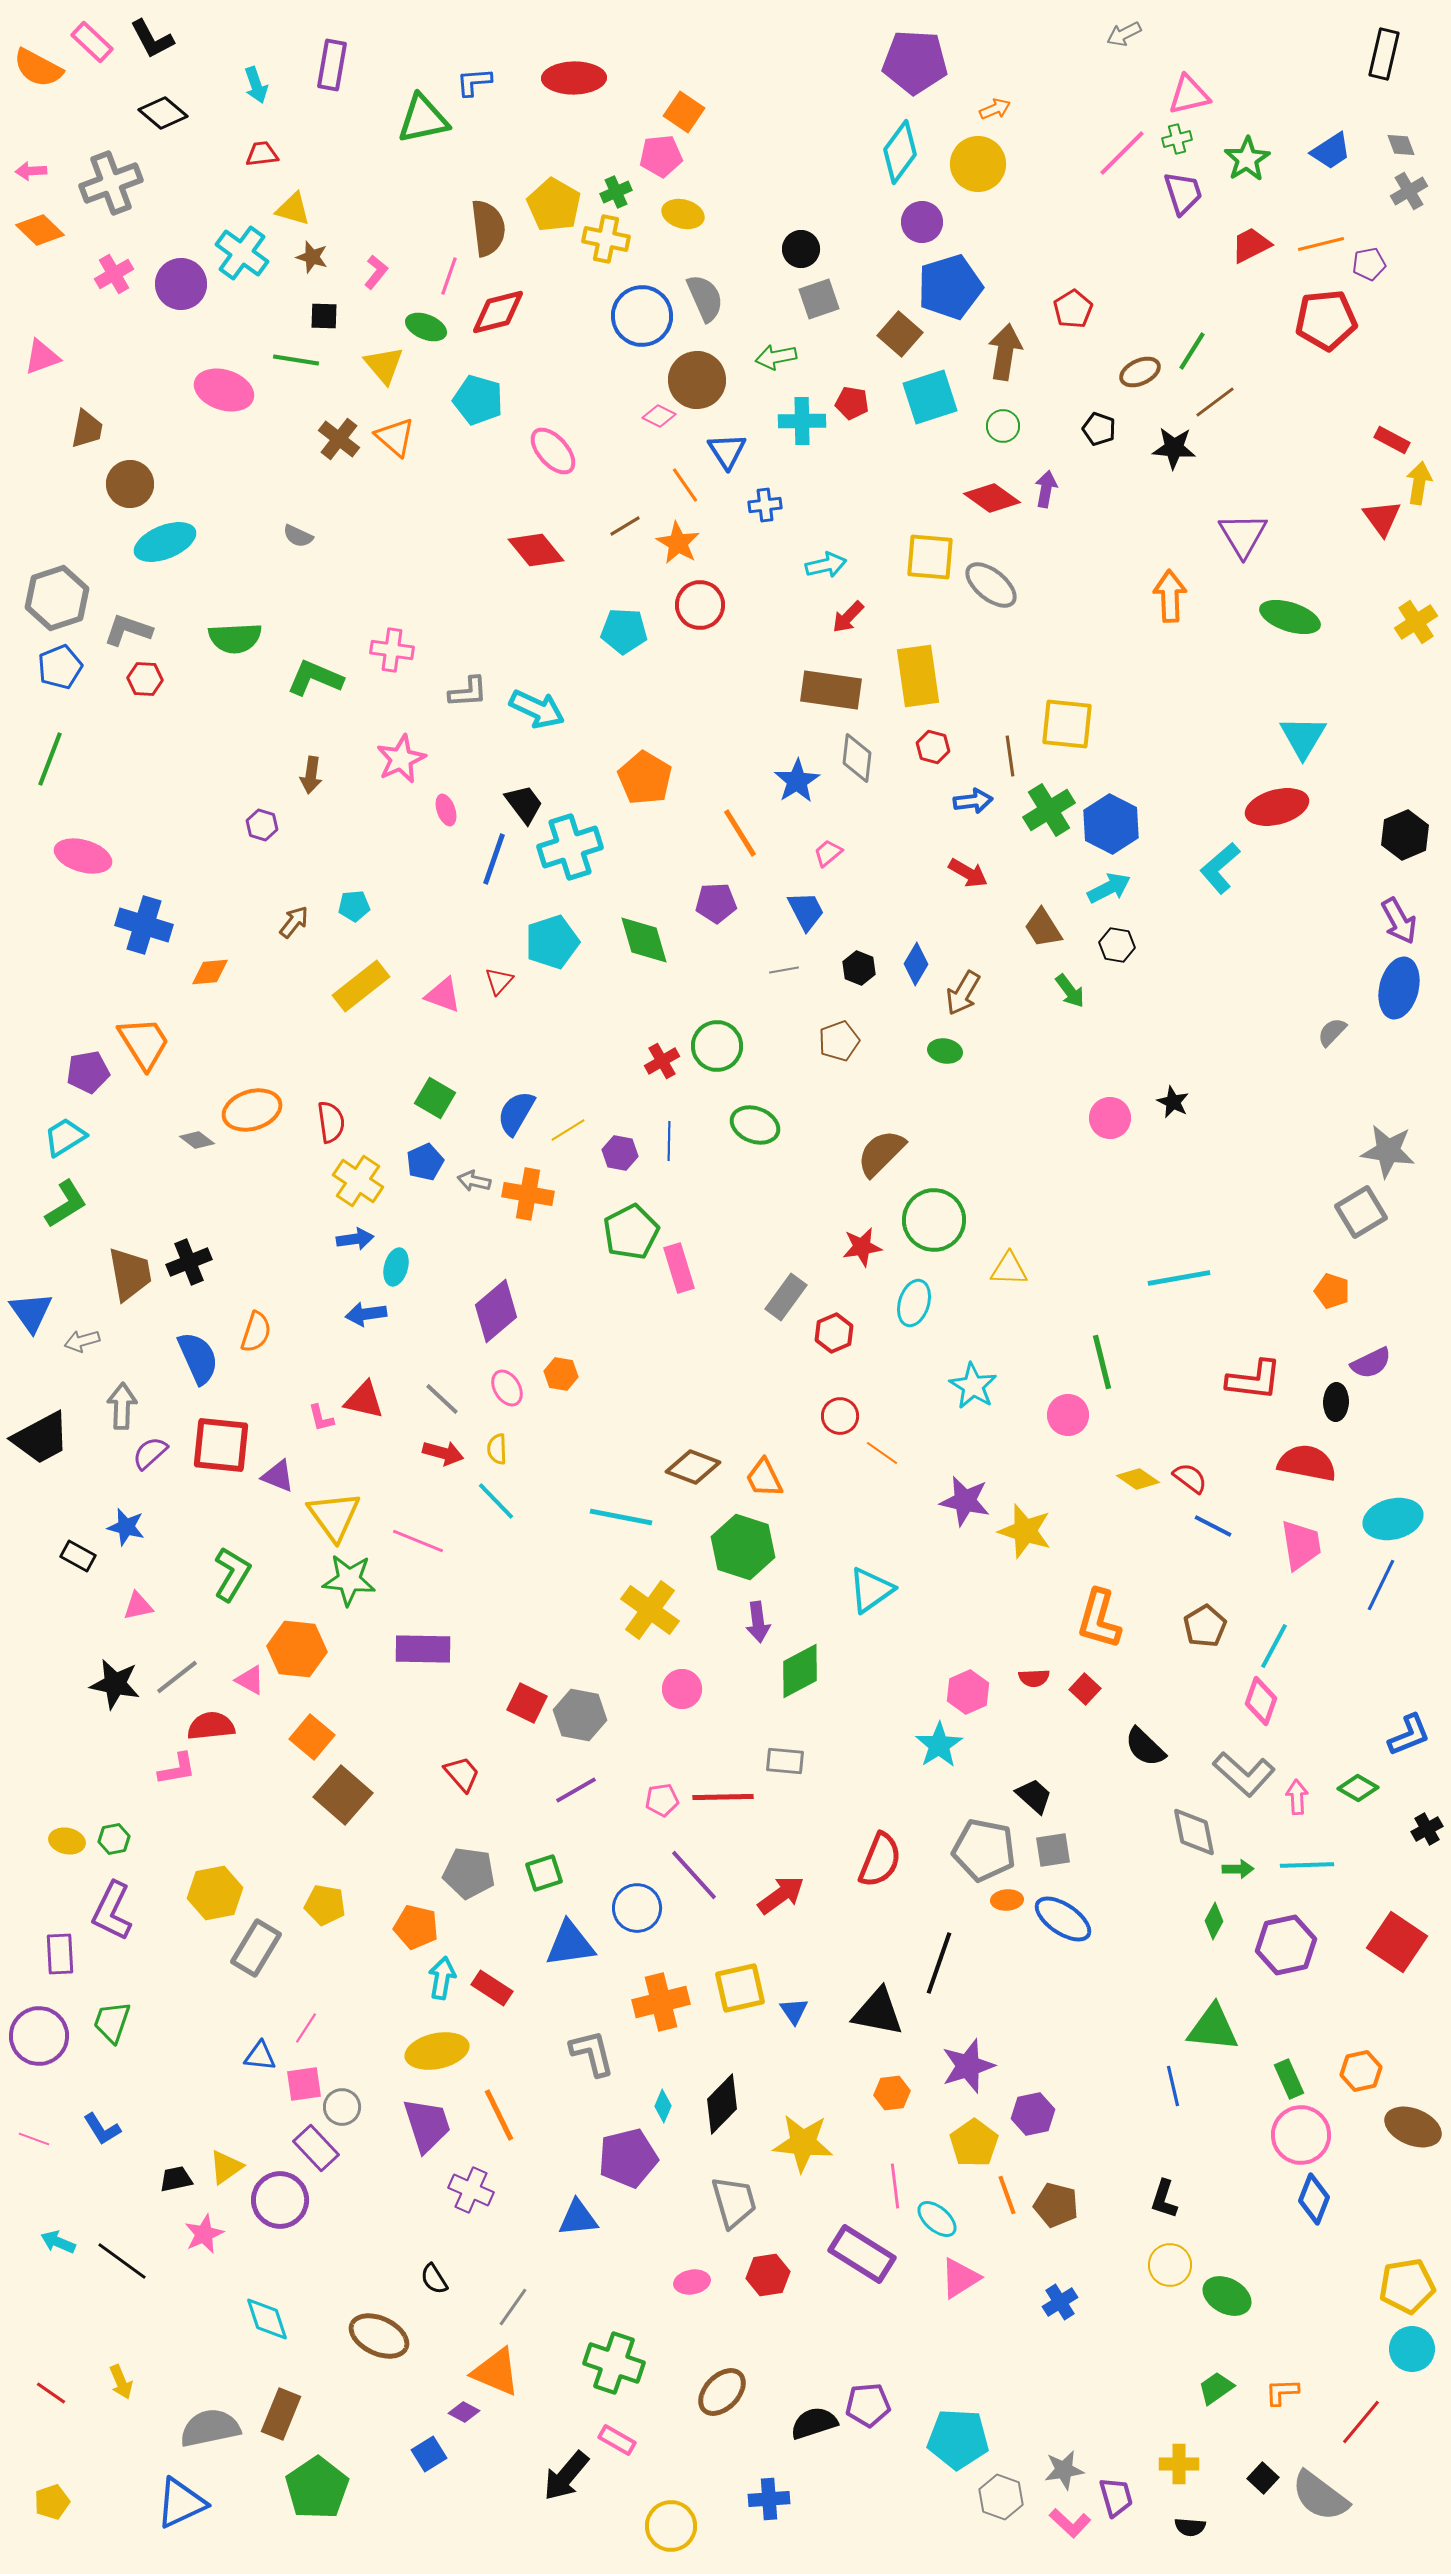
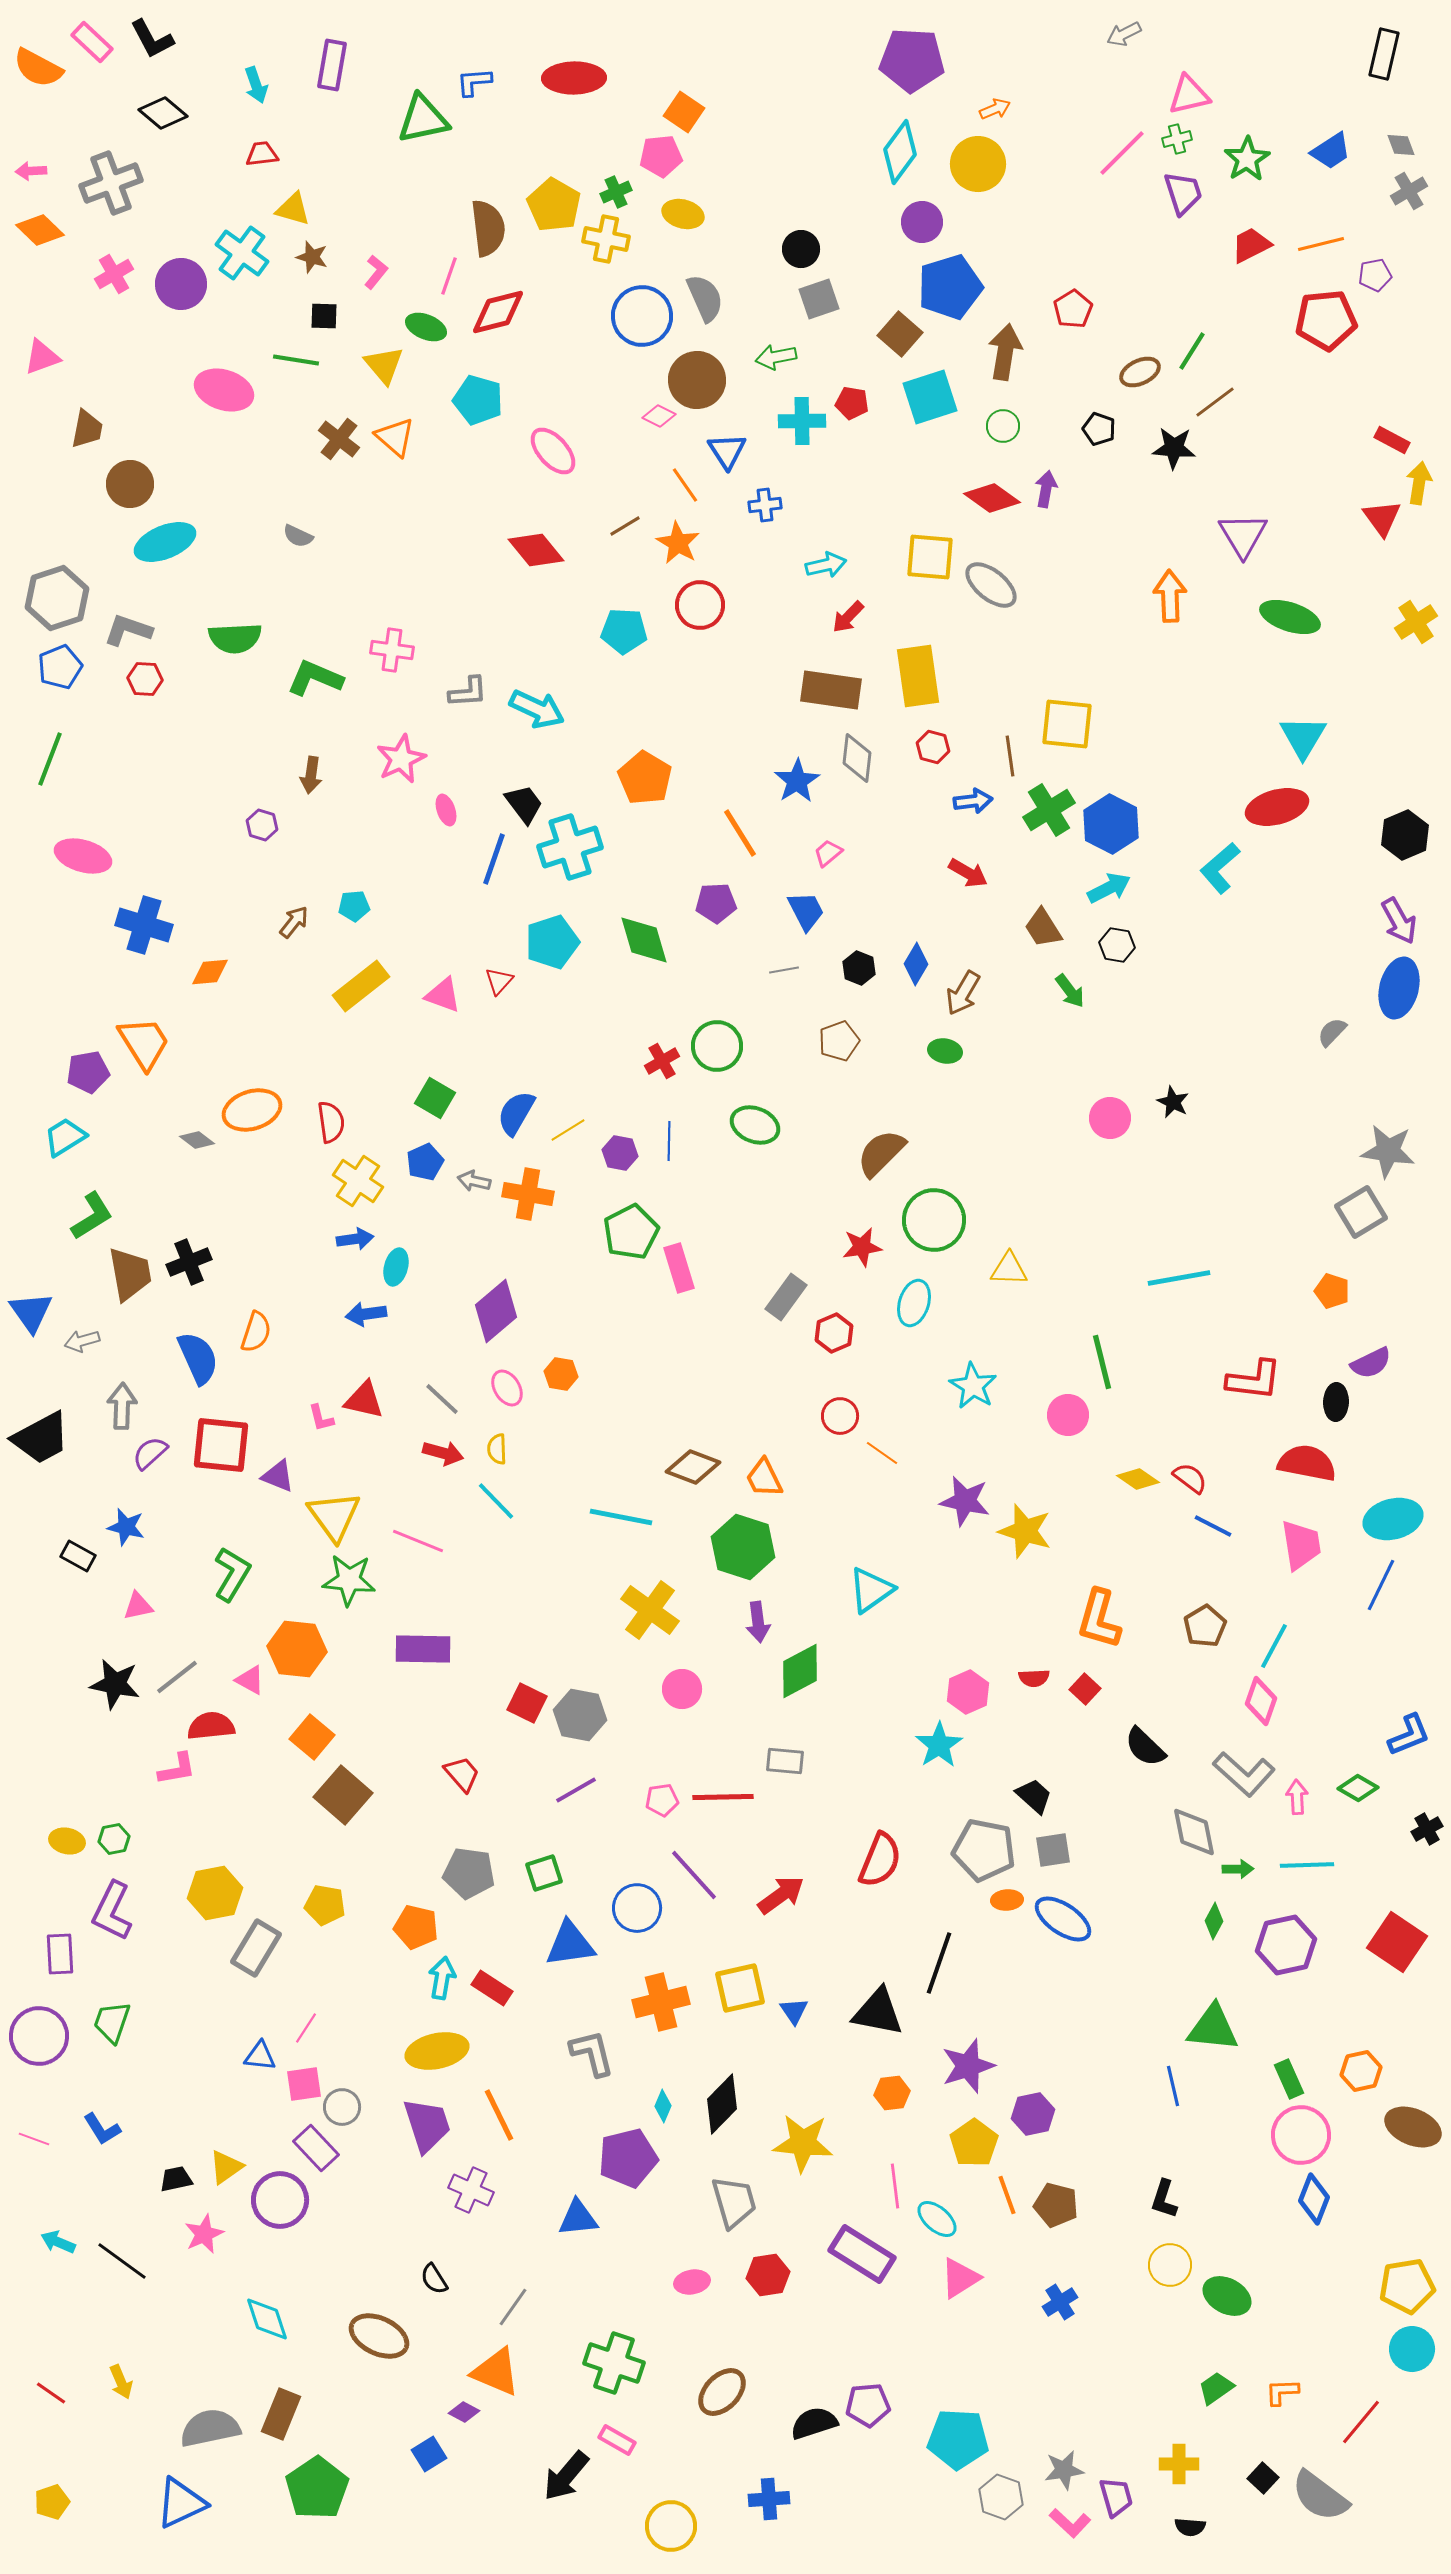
purple pentagon at (915, 62): moved 3 px left, 2 px up
purple pentagon at (1369, 264): moved 6 px right, 11 px down
green L-shape at (66, 1204): moved 26 px right, 12 px down
